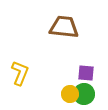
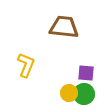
yellow L-shape: moved 6 px right, 8 px up
yellow circle: moved 1 px left, 1 px up
